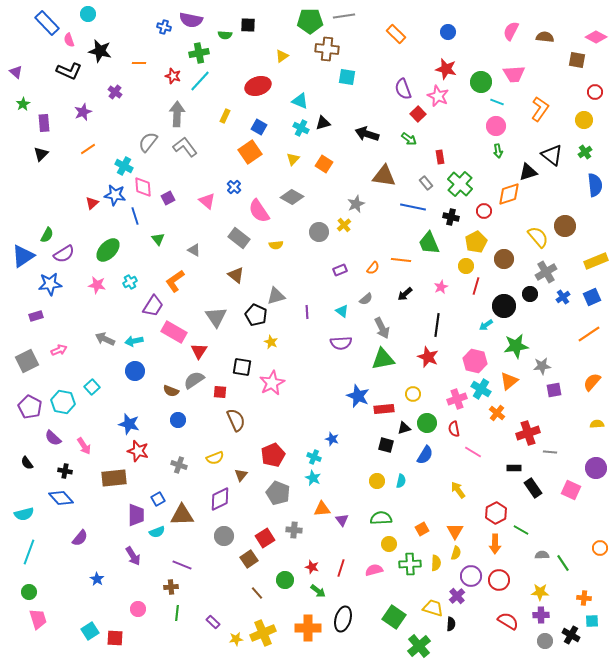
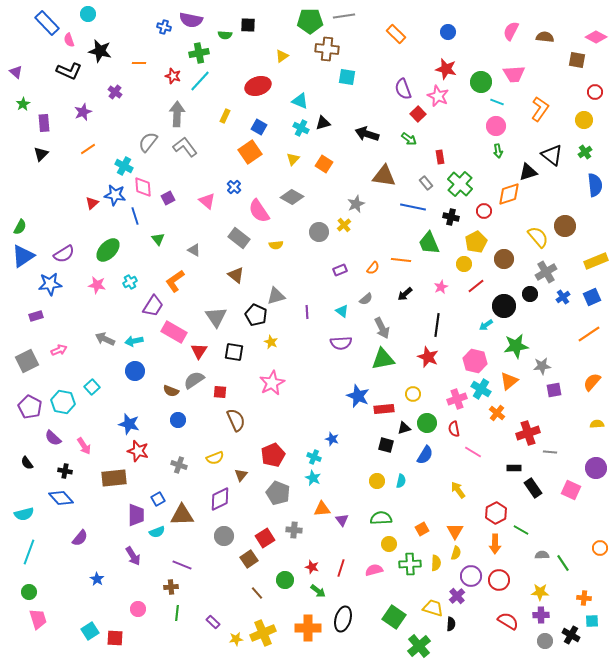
green semicircle at (47, 235): moved 27 px left, 8 px up
yellow circle at (466, 266): moved 2 px left, 2 px up
red line at (476, 286): rotated 36 degrees clockwise
black square at (242, 367): moved 8 px left, 15 px up
